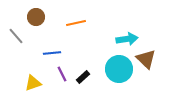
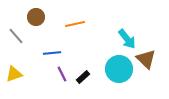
orange line: moved 1 px left, 1 px down
cyan arrow: rotated 60 degrees clockwise
yellow triangle: moved 19 px left, 9 px up
